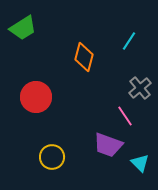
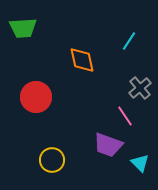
green trapezoid: rotated 28 degrees clockwise
orange diamond: moved 2 px left, 3 px down; rotated 28 degrees counterclockwise
yellow circle: moved 3 px down
